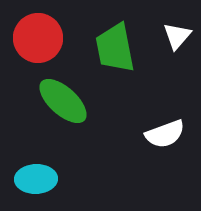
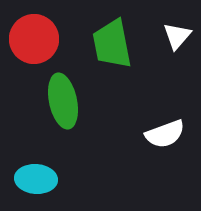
red circle: moved 4 px left, 1 px down
green trapezoid: moved 3 px left, 4 px up
green ellipse: rotated 36 degrees clockwise
cyan ellipse: rotated 6 degrees clockwise
